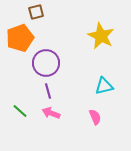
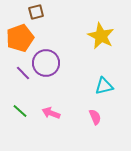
purple line: moved 25 px left, 18 px up; rotated 28 degrees counterclockwise
